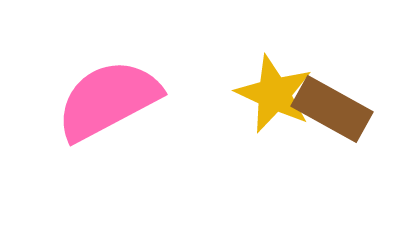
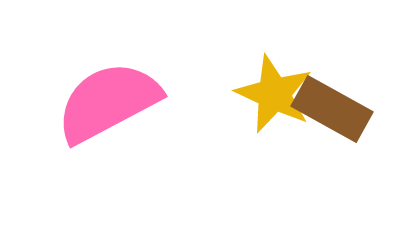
pink semicircle: moved 2 px down
